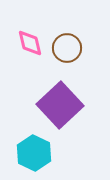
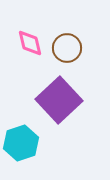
purple square: moved 1 px left, 5 px up
cyan hexagon: moved 13 px left, 10 px up; rotated 16 degrees clockwise
